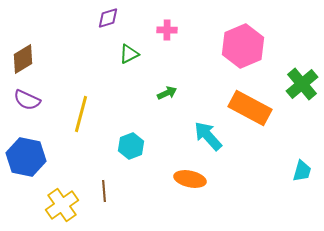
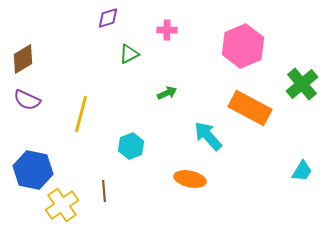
blue hexagon: moved 7 px right, 13 px down
cyan trapezoid: rotated 15 degrees clockwise
